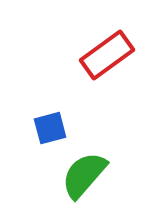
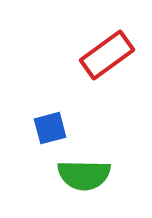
green semicircle: rotated 130 degrees counterclockwise
